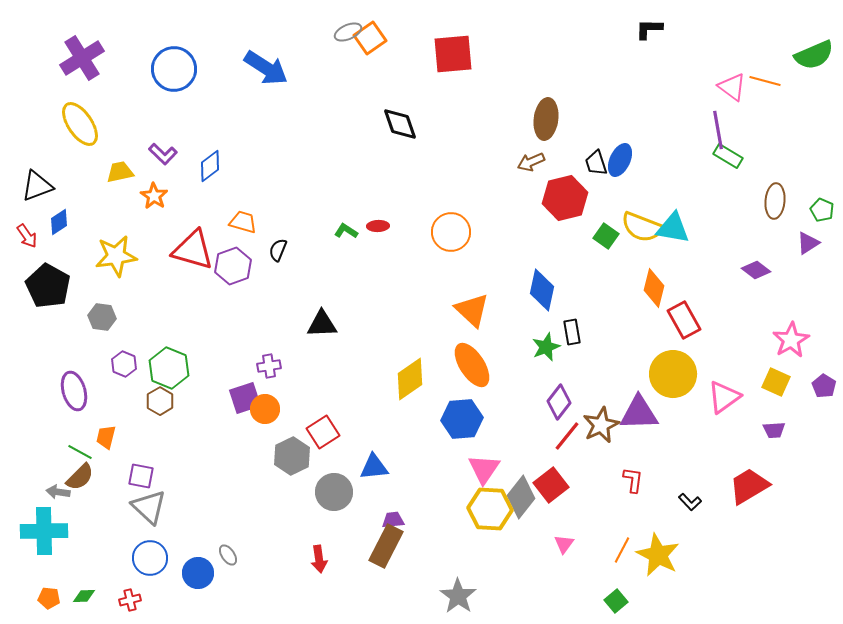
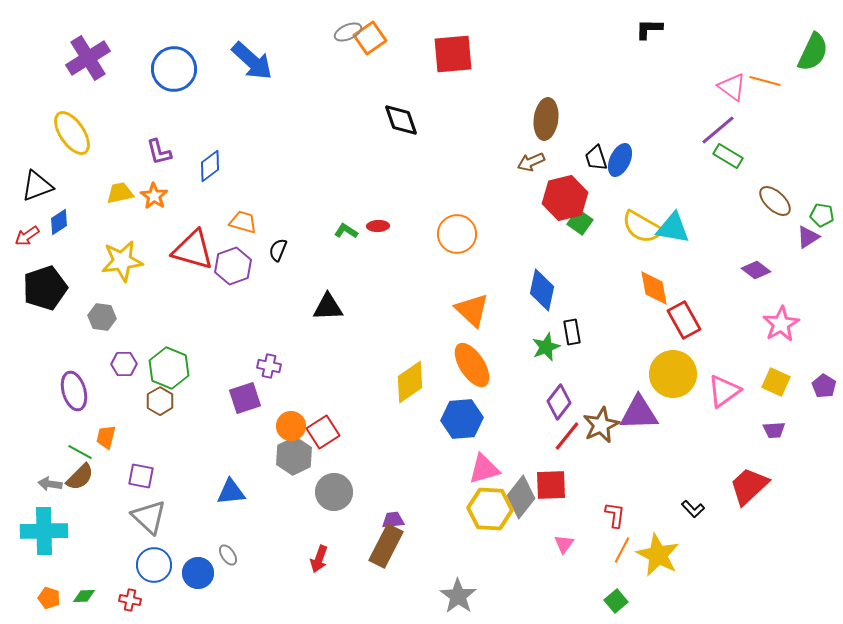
green semicircle at (814, 55): moved 1 px left, 3 px up; rotated 42 degrees counterclockwise
purple cross at (82, 58): moved 6 px right
blue arrow at (266, 68): moved 14 px left, 7 px up; rotated 9 degrees clockwise
yellow ellipse at (80, 124): moved 8 px left, 9 px down
black diamond at (400, 124): moved 1 px right, 4 px up
purple line at (718, 130): rotated 60 degrees clockwise
purple L-shape at (163, 154): moved 4 px left, 2 px up; rotated 32 degrees clockwise
black trapezoid at (596, 163): moved 5 px up
yellow trapezoid at (120, 172): moved 21 px down
brown ellipse at (775, 201): rotated 52 degrees counterclockwise
green pentagon at (822, 210): moved 5 px down; rotated 15 degrees counterclockwise
yellow semicircle at (642, 227): rotated 9 degrees clockwise
orange circle at (451, 232): moved 6 px right, 2 px down
red arrow at (27, 236): rotated 90 degrees clockwise
green square at (606, 236): moved 26 px left, 14 px up
purple triangle at (808, 243): moved 6 px up
yellow star at (116, 256): moved 6 px right, 5 px down
black pentagon at (48, 286): moved 3 px left, 2 px down; rotated 24 degrees clockwise
orange diamond at (654, 288): rotated 24 degrees counterclockwise
black triangle at (322, 324): moved 6 px right, 17 px up
pink star at (791, 340): moved 10 px left, 16 px up
purple hexagon at (124, 364): rotated 25 degrees counterclockwise
purple cross at (269, 366): rotated 20 degrees clockwise
yellow diamond at (410, 379): moved 3 px down
pink triangle at (724, 397): moved 6 px up
orange circle at (265, 409): moved 26 px right, 17 px down
gray hexagon at (292, 456): moved 2 px right
blue triangle at (374, 467): moved 143 px left, 25 px down
pink triangle at (484, 469): rotated 40 degrees clockwise
red L-shape at (633, 480): moved 18 px left, 35 px down
red square at (551, 485): rotated 36 degrees clockwise
red trapezoid at (749, 486): rotated 12 degrees counterclockwise
gray arrow at (58, 492): moved 8 px left, 8 px up
black L-shape at (690, 502): moved 3 px right, 7 px down
gray triangle at (149, 507): moved 10 px down
blue circle at (150, 558): moved 4 px right, 7 px down
red arrow at (319, 559): rotated 28 degrees clockwise
orange pentagon at (49, 598): rotated 10 degrees clockwise
red cross at (130, 600): rotated 25 degrees clockwise
